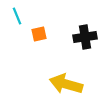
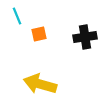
yellow arrow: moved 26 px left
